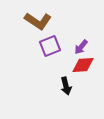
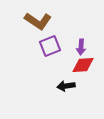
purple arrow: rotated 35 degrees counterclockwise
black arrow: rotated 96 degrees clockwise
